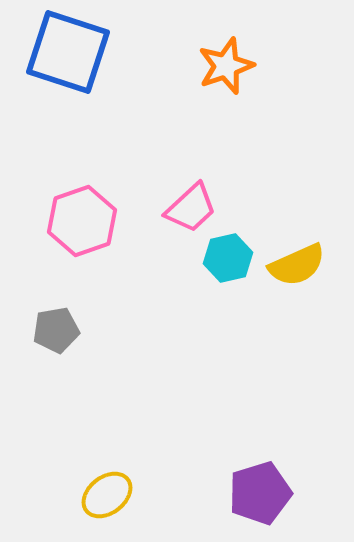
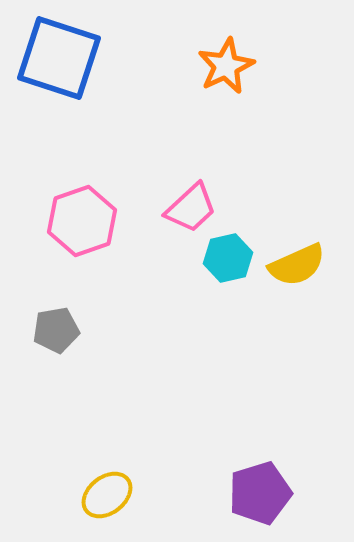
blue square: moved 9 px left, 6 px down
orange star: rotated 6 degrees counterclockwise
